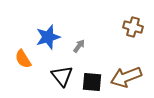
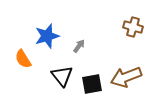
blue star: moved 1 px left, 1 px up
black square: moved 2 px down; rotated 15 degrees counterclockwise
